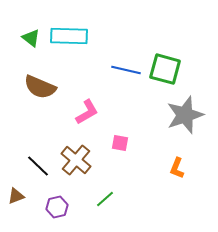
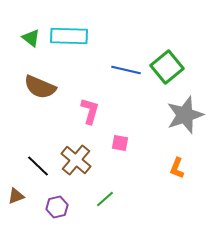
green square: moved 2 px right, 2 px up; rotated 36 degrees clockwise
pink L-shape: moved 3 px right, 1 px up; rotated 44 degrees counterclockwise
